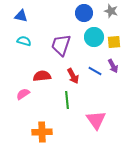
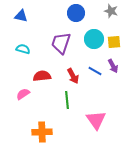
blue circle: moved 8 px left
cyan circle: moved 2 px down
cyan semicircle: moved 1 px left, 8 px down
purple trapezoid: moved 2 px up
